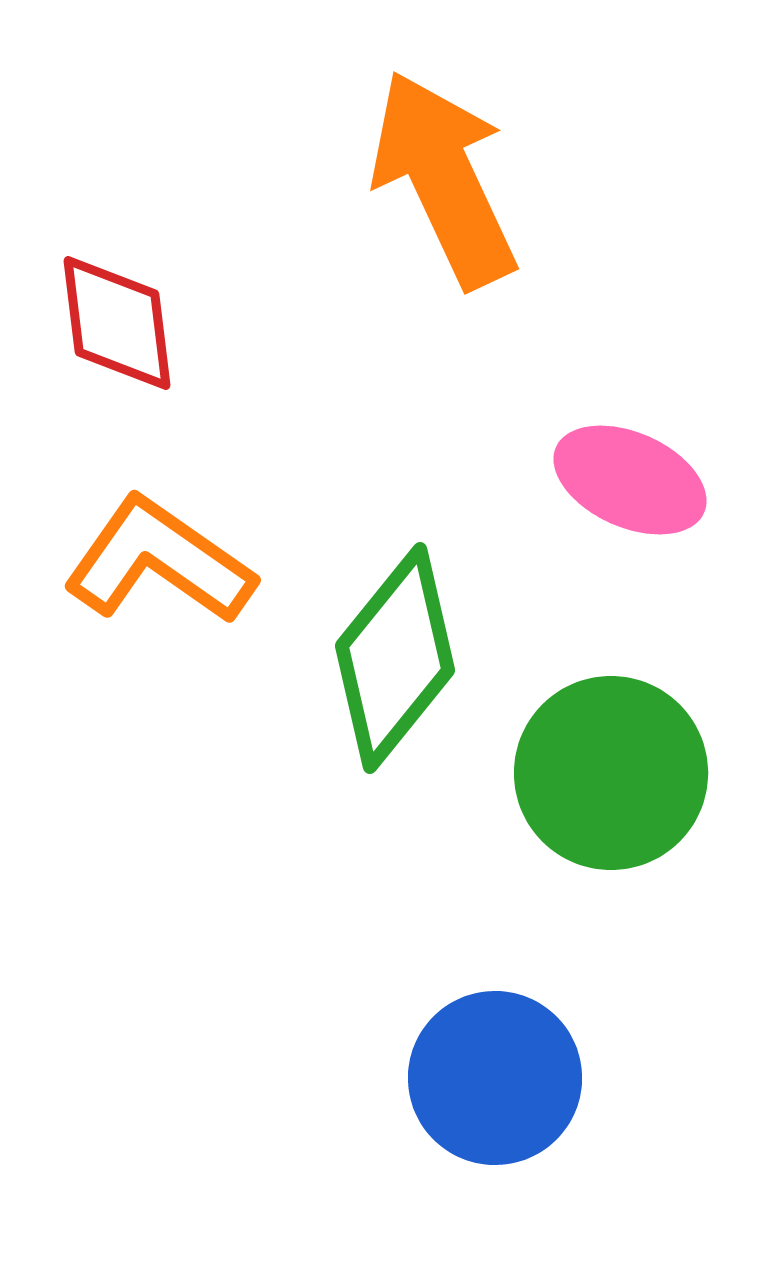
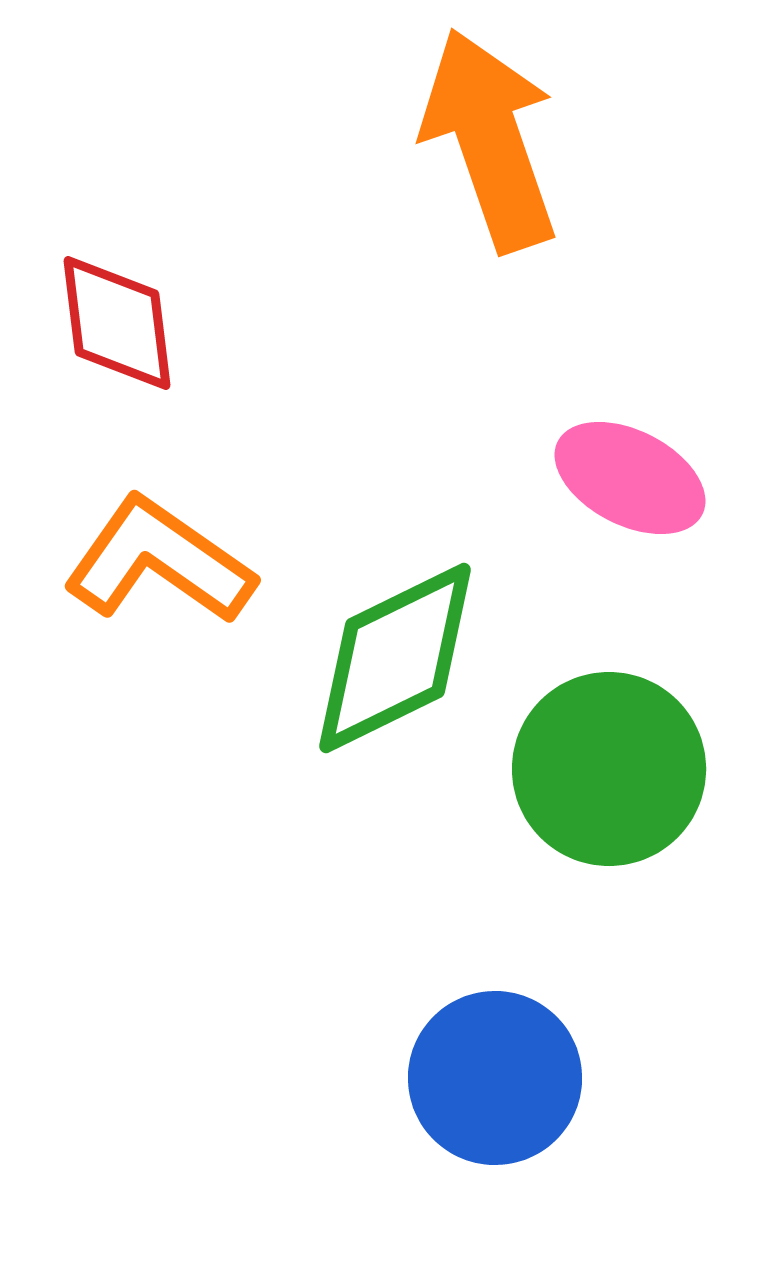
orange arrow: moved 46 px right, 39 px up; rotated 6 degrees clockwise
pink ellipse: moved 2 px up; rotated 3 degrees clockwise
green diamond: rotated 25 degrees clockwise
green circle: moved 2 px left, 4 px up
